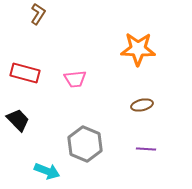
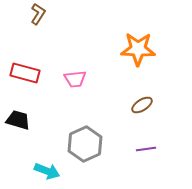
brown ellipse: rotated 20 degrees counterclockwise
black trapezoid: rotated 30 degrees counterclockwise
gray hexagon: rotated 12 degrees clockwise
purple line: rotated 12 degrees counterclockwise
